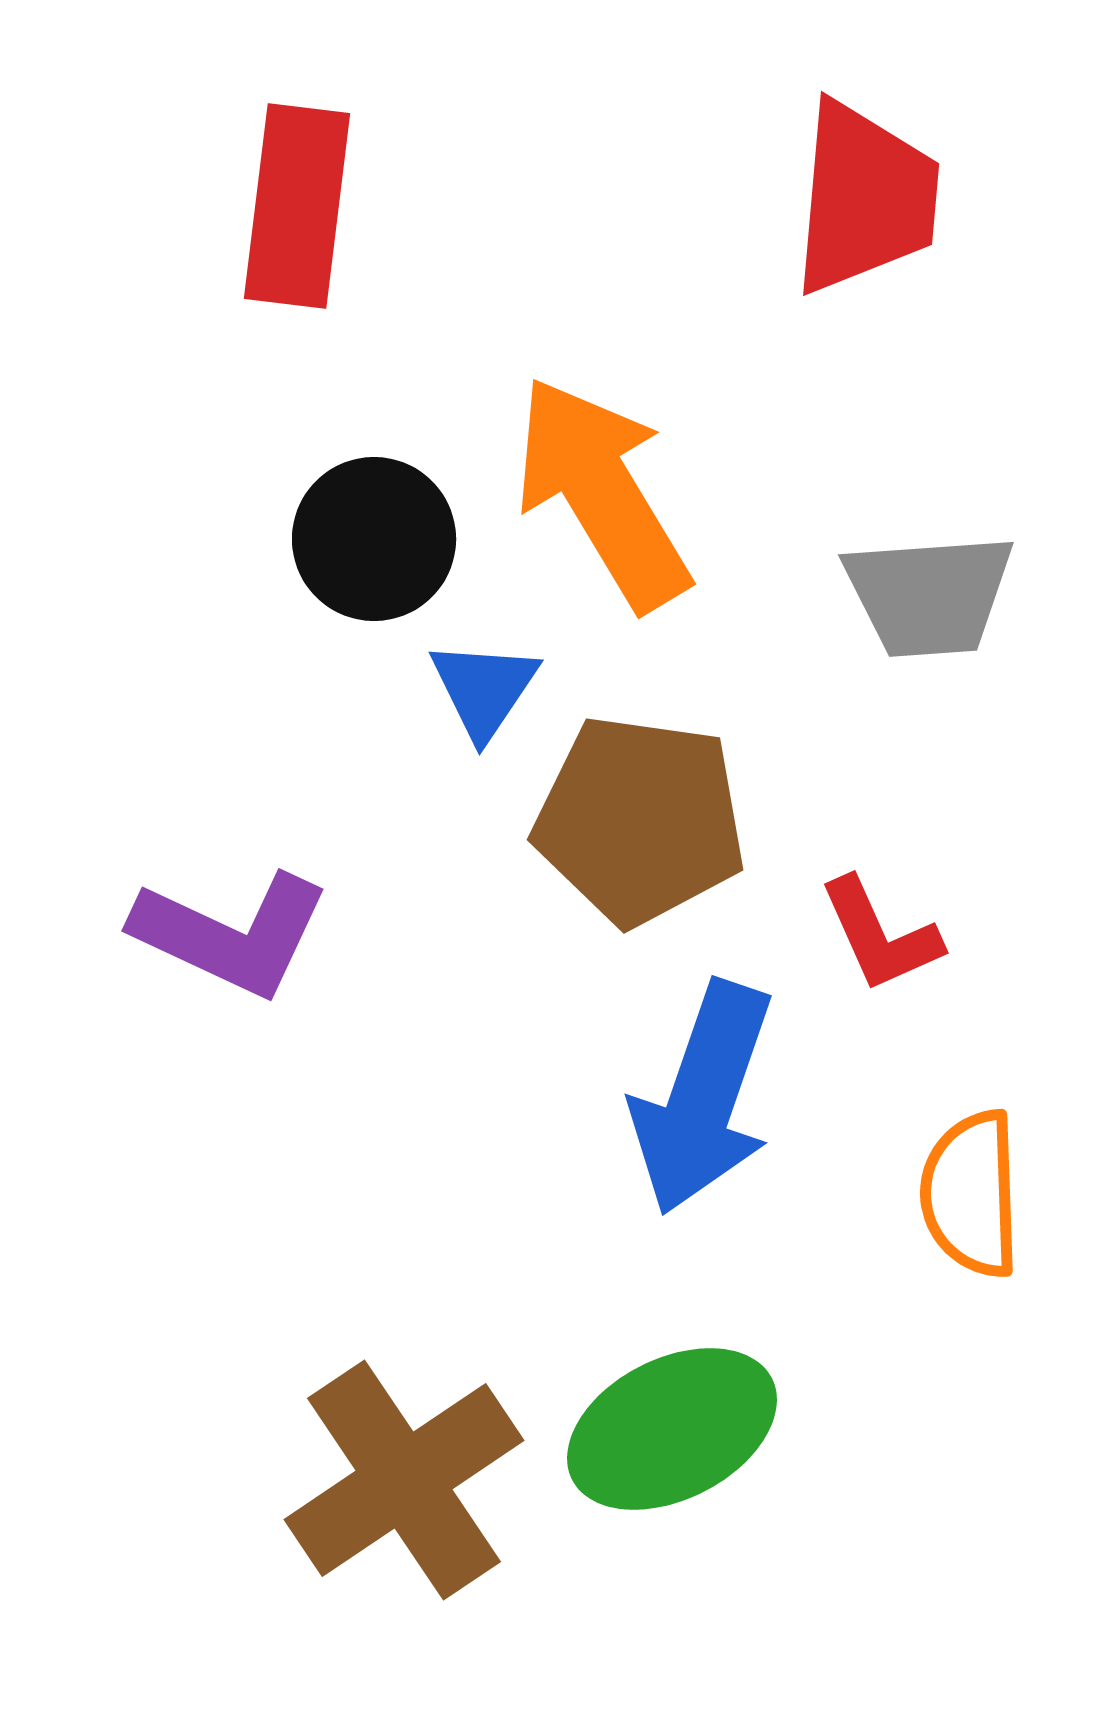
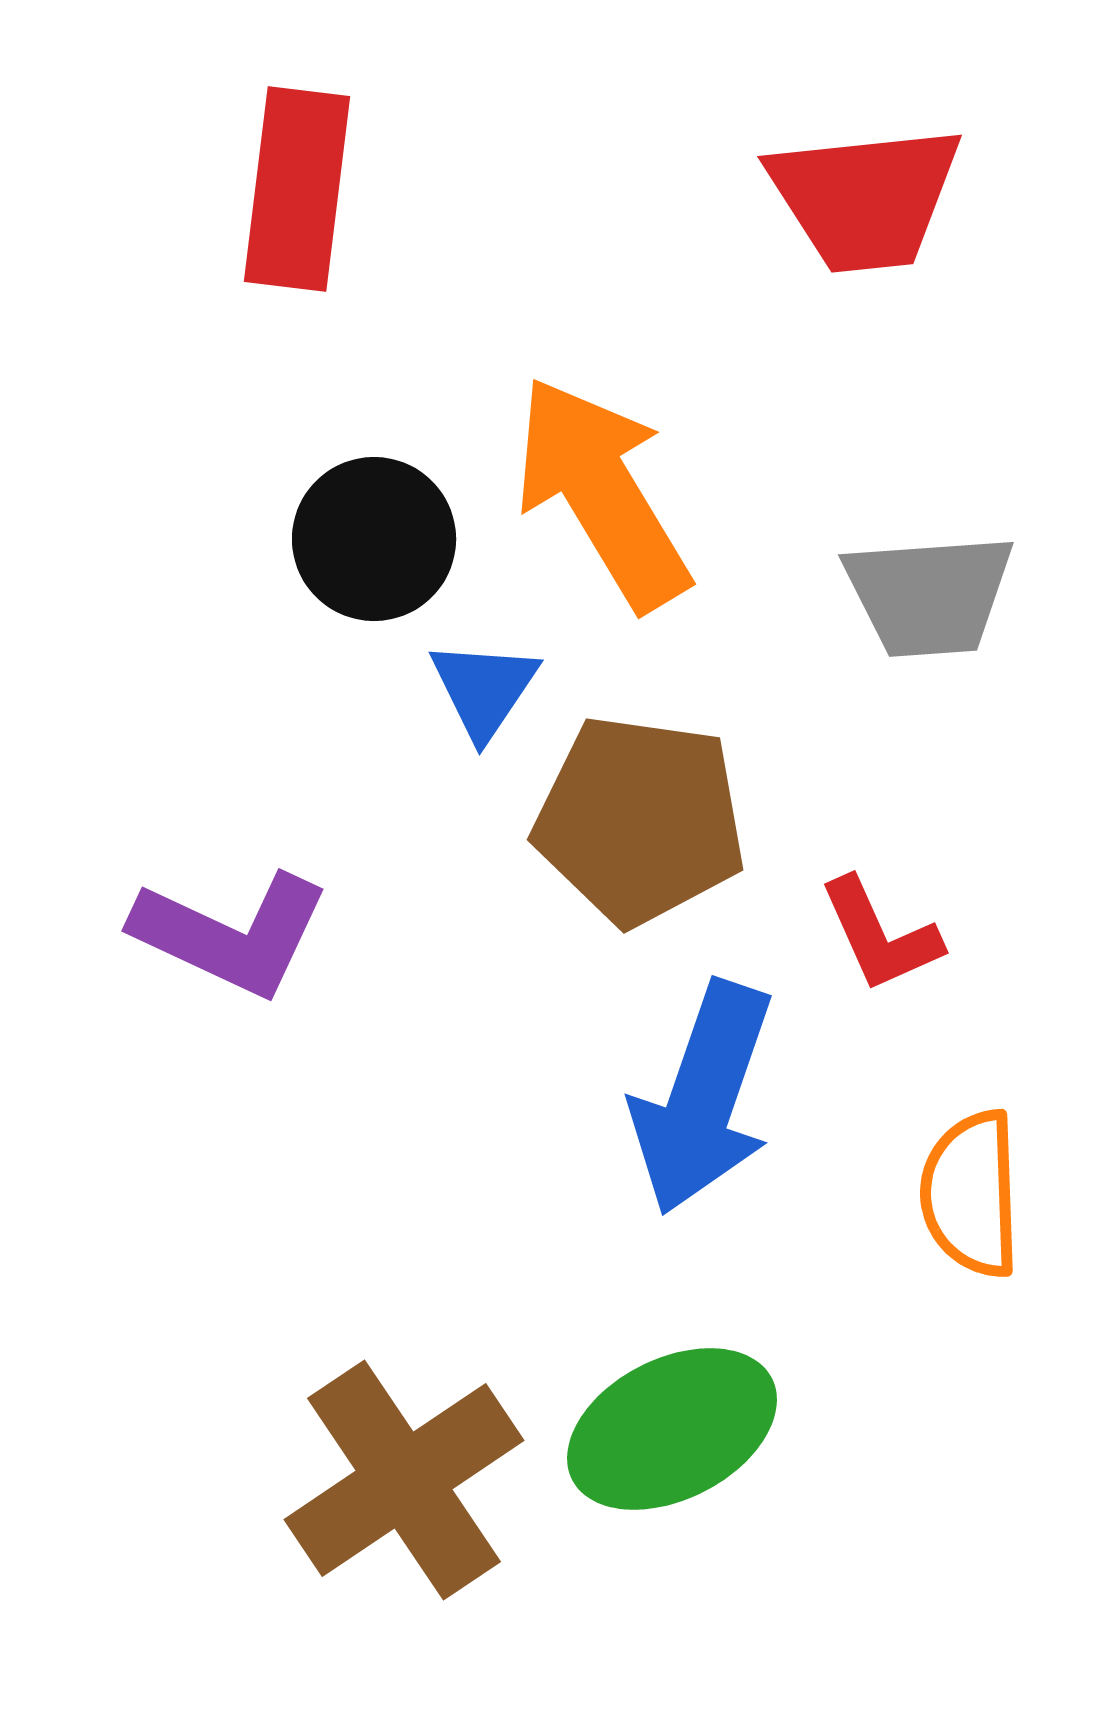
red trapezoid: rotated 79 degrees clockwise
red rectangle: moved 17 px up
